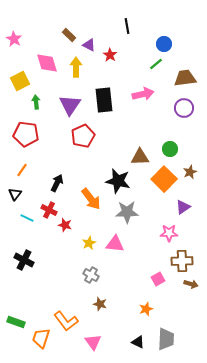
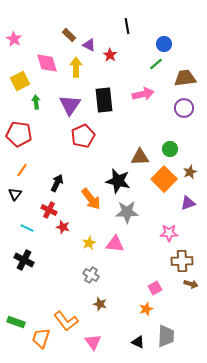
red pentagon at (26, 134): moved 7 px left
purple triangle at (183, 207): moved 5 px right, 4 px up; rotated 14 degrees clockwise
cyan line at (27, 218): moved 10 px down
red star at (65, 225): moved 2 px left, 2 px down
pink square at (158, 279): moved 3 px left, 9 px down
gray trapezoid at (166, 339): moved 3 px up
